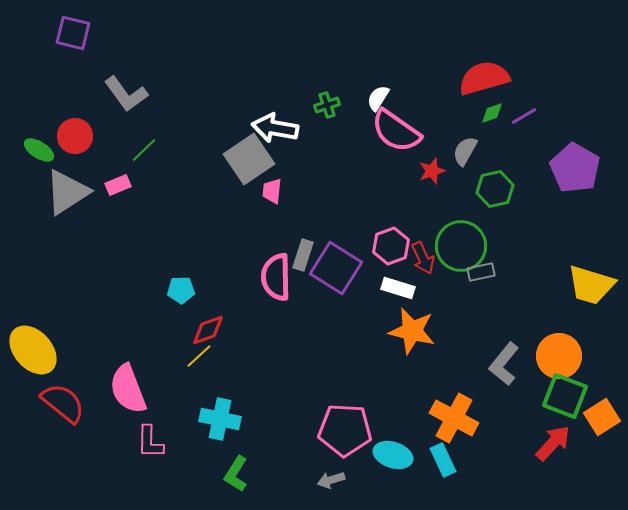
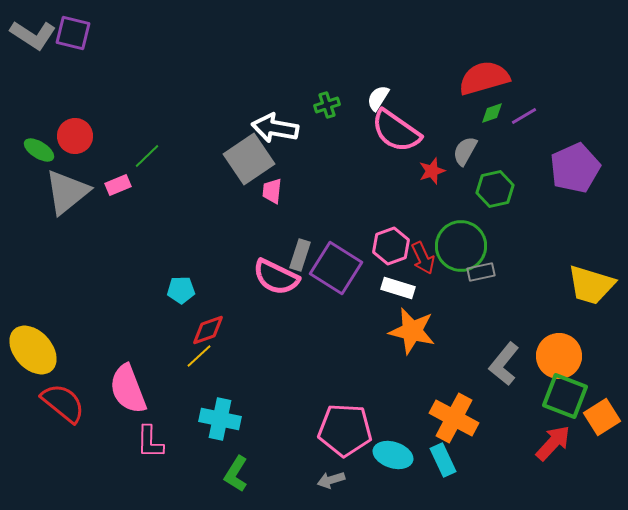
gray L-shape at (126, 94): moved 93 px left, 59 px up; rotated 21 degrees counterclockwise
green line at (144, 150): moved 3 px right, 6 px down
purple pentagon at (575, 168): rotated 18 degrees clockwise
gray triangle at (67, 192): rotated 6 degrees counterclockwise
gray rectangle at (303, 255): moved 3 px left
pink semicircle at (276, 277): rotated 63 degrees counterclockwise
